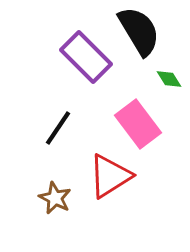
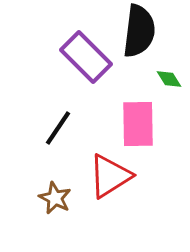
black semicircle: rotated 38 degrees clockwise
pink rectangle: rotated 36 degrees clockwise
